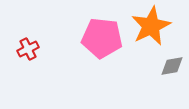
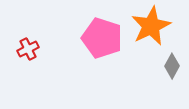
pink pentagon: rotated 12 degrees clockwise
gray diamond: rotated 50 degrees counterclockwise
